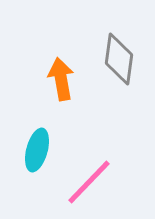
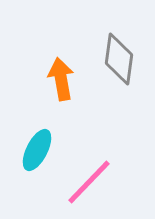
cyan ellipse: rotated 12 degrees clockwise
